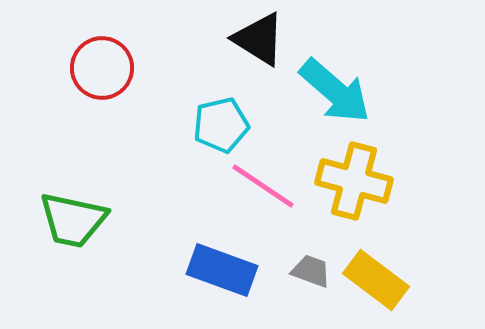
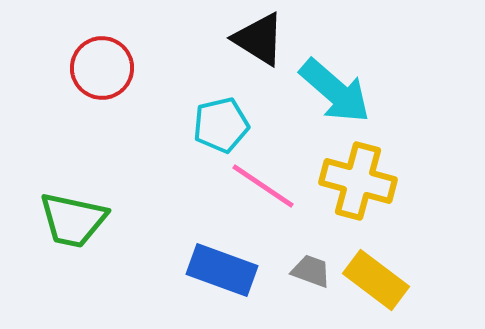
yellow cross: moved 4 px right
